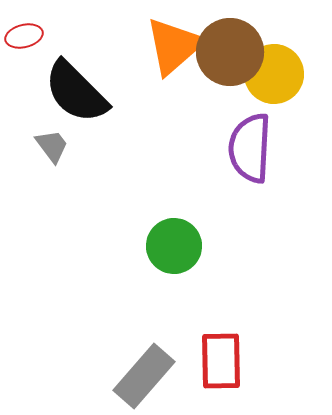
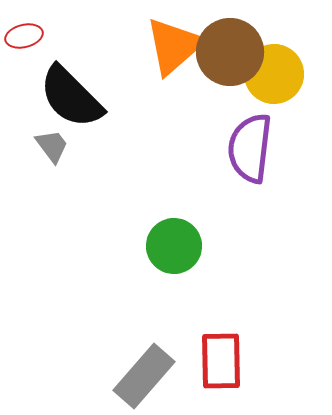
black semicircle: moved 5 px left, 5 px down
purple semicircle: rotated 4 degrees clockwise
